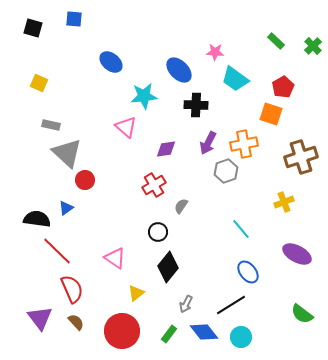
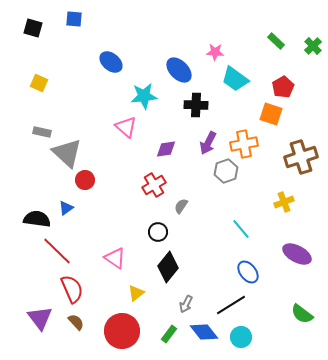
gray rectangle at (51, 125): moved 9 px left, 7 px down
